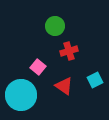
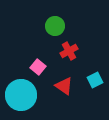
red cross: rotated 12 degrees counterclockwise
